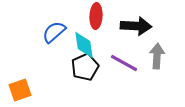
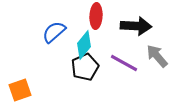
cyan diamond: rotated 48 degrees clockwise
gray arrow: rotated 45 degrees counterclockwise
